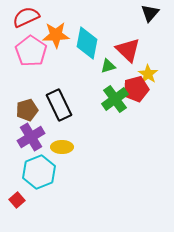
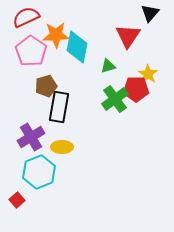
cyan diamond: moved 10 px left, 4 px down
red triangle: moved 14 px up; rotated 20 degrees clockwise
red pentagon: rotated 15 degrees clockwise
black rectangle: moved 2 px down; rotated 36 degrees clockwise
brown pentagon: moved 19 px right, 24 px up
